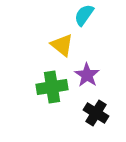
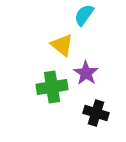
purple star: moved 1 px left, 2 px up
black cross: rotated 15 degrees counterclockwise
